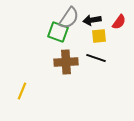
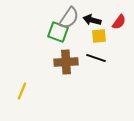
black arrow: rotated 24 degrees clockwise
